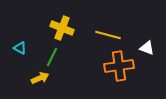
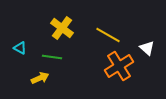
yellow cross: rotated 15 degrees clockwise
yellow line: rotated 15 degrees clockwise
white triangle: rotated 21 degrees clockwise
green line: rotated 72 degrees clockwise
orange cross: rotated 24 degrees counterclockwise
